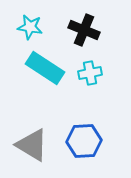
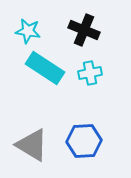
cyan star: moved 2 px left, 4 px down
